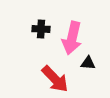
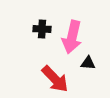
black cross: moved 1 px right
pink arrow: moved 1 px up
